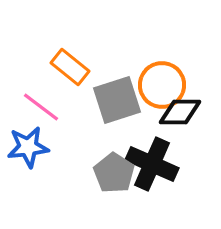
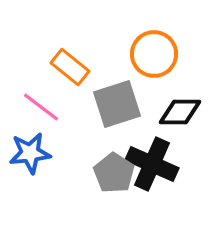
orange circle: moved 8 px left, 31 px up
gray square: moved 4 px down
blue star: moved 2 px right, 6 px down
